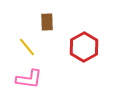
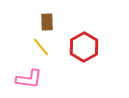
yellow line: moved 14 px right
